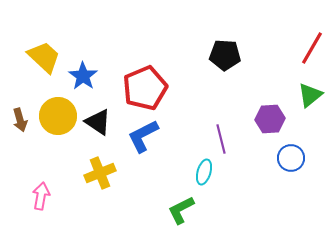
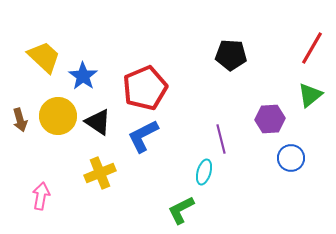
black pentagon: moved 6 px right
